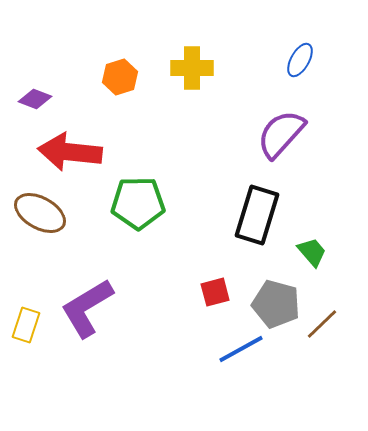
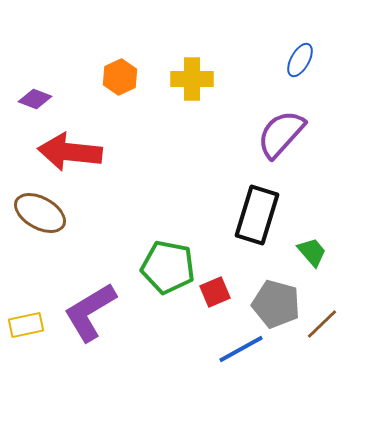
yellow cross: moved 11 px down
orange hexagon: rotated 8 degrees counterclockwise
green pentagon: moved 30 px right, 64 px down; rotated 12 degrees clockwise
red square: rotated 8 degrees counterclockwise
purple L-shape: moved 3 px right, 4 px down
yellow rectangle: rotated 60 degrees clockwise
